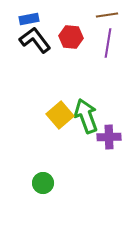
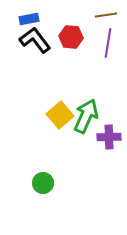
brown line: moved 1 px left
green arrow: rotated 44 degrees clockwise
